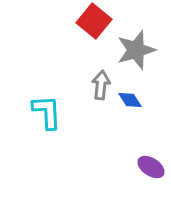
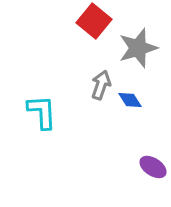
gray star: moved 2 px right, 2 px up
gray arrow: rotated 12 degrees clockwise
cyan L-shape: moved 5 px left
purple ellipse: moved 2 px right
